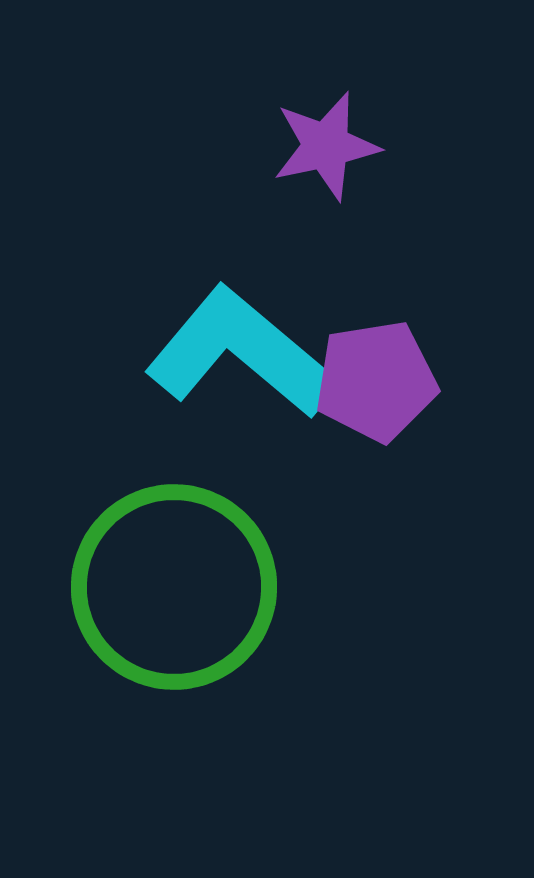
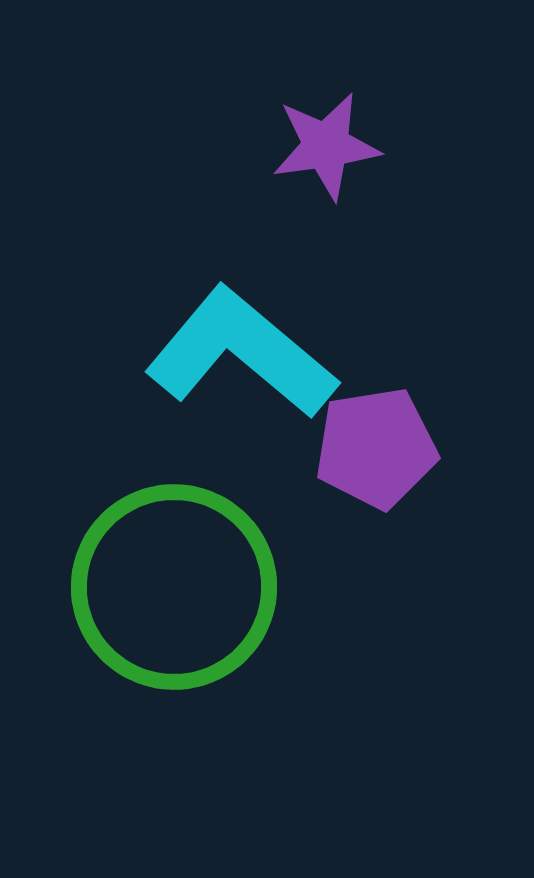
purple star: rotated 4 degrees clockwise
purple pentagon: moved 67 px down
